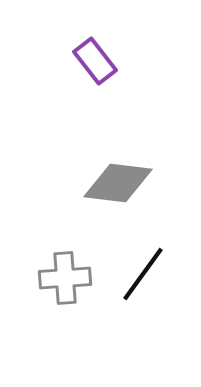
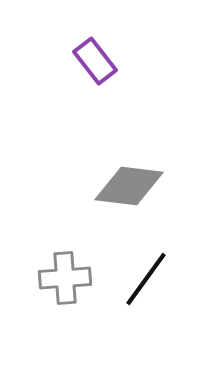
gray diamond: moved 11 px right, 3 px down
black line: moved 3 px right, 5 px down
